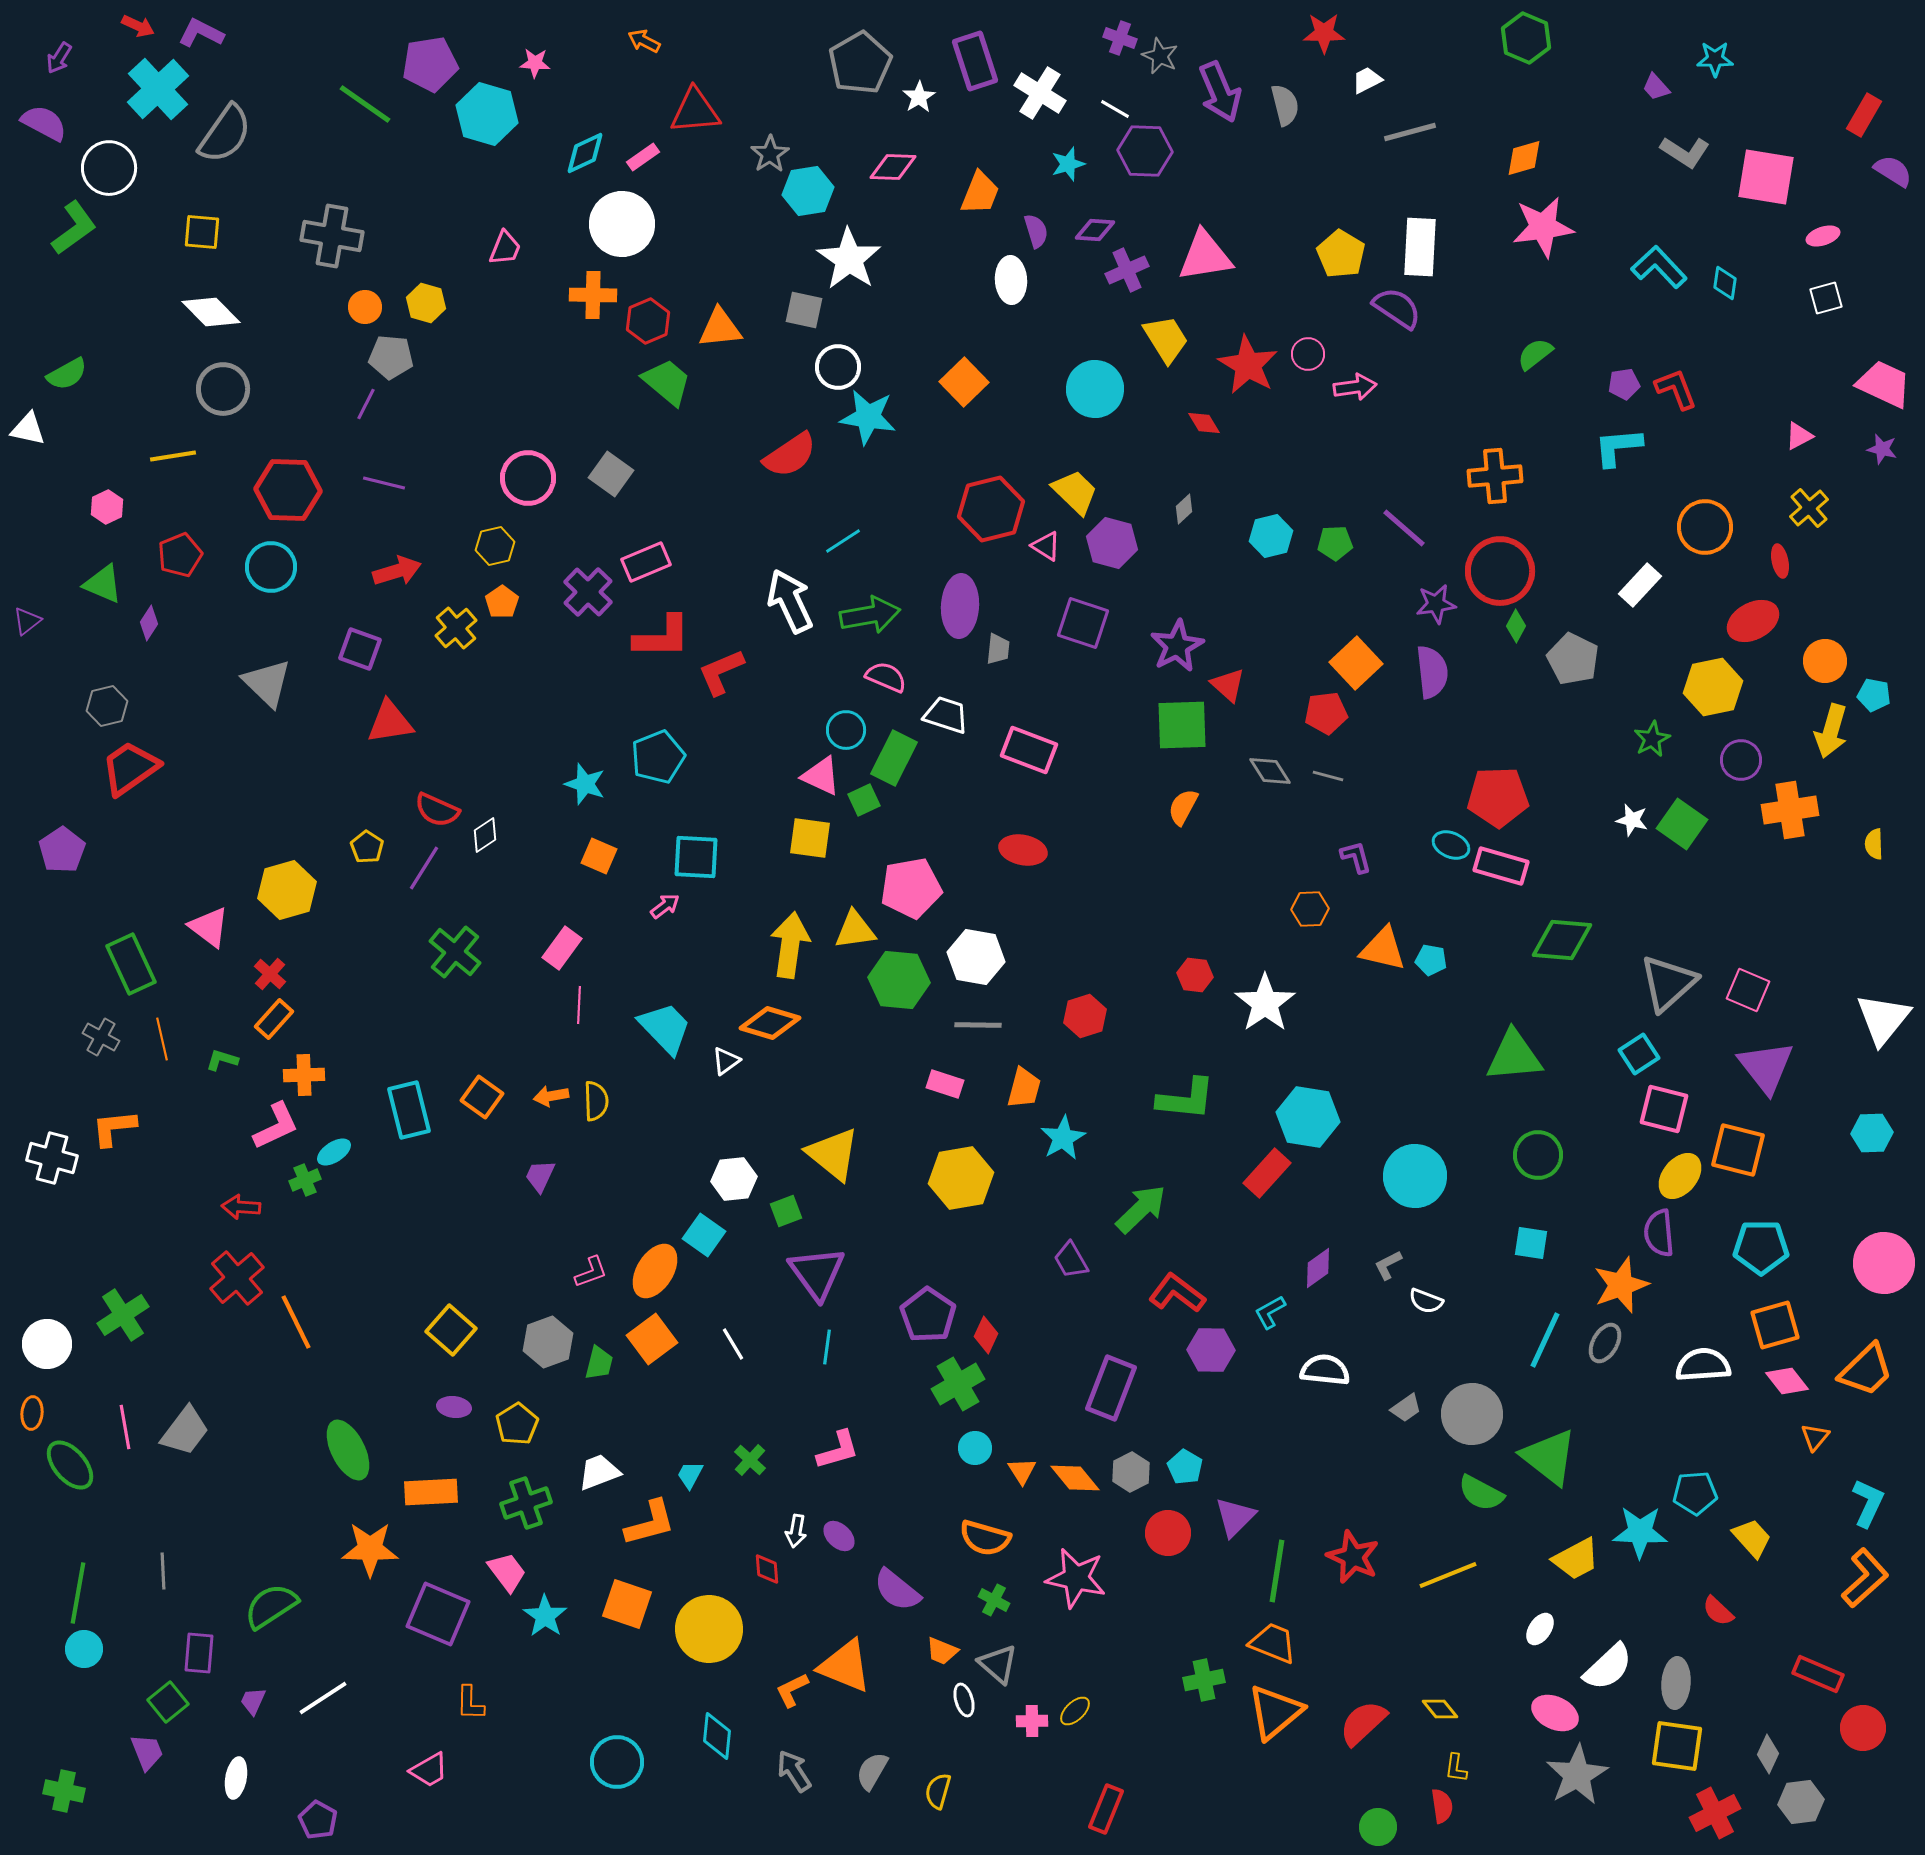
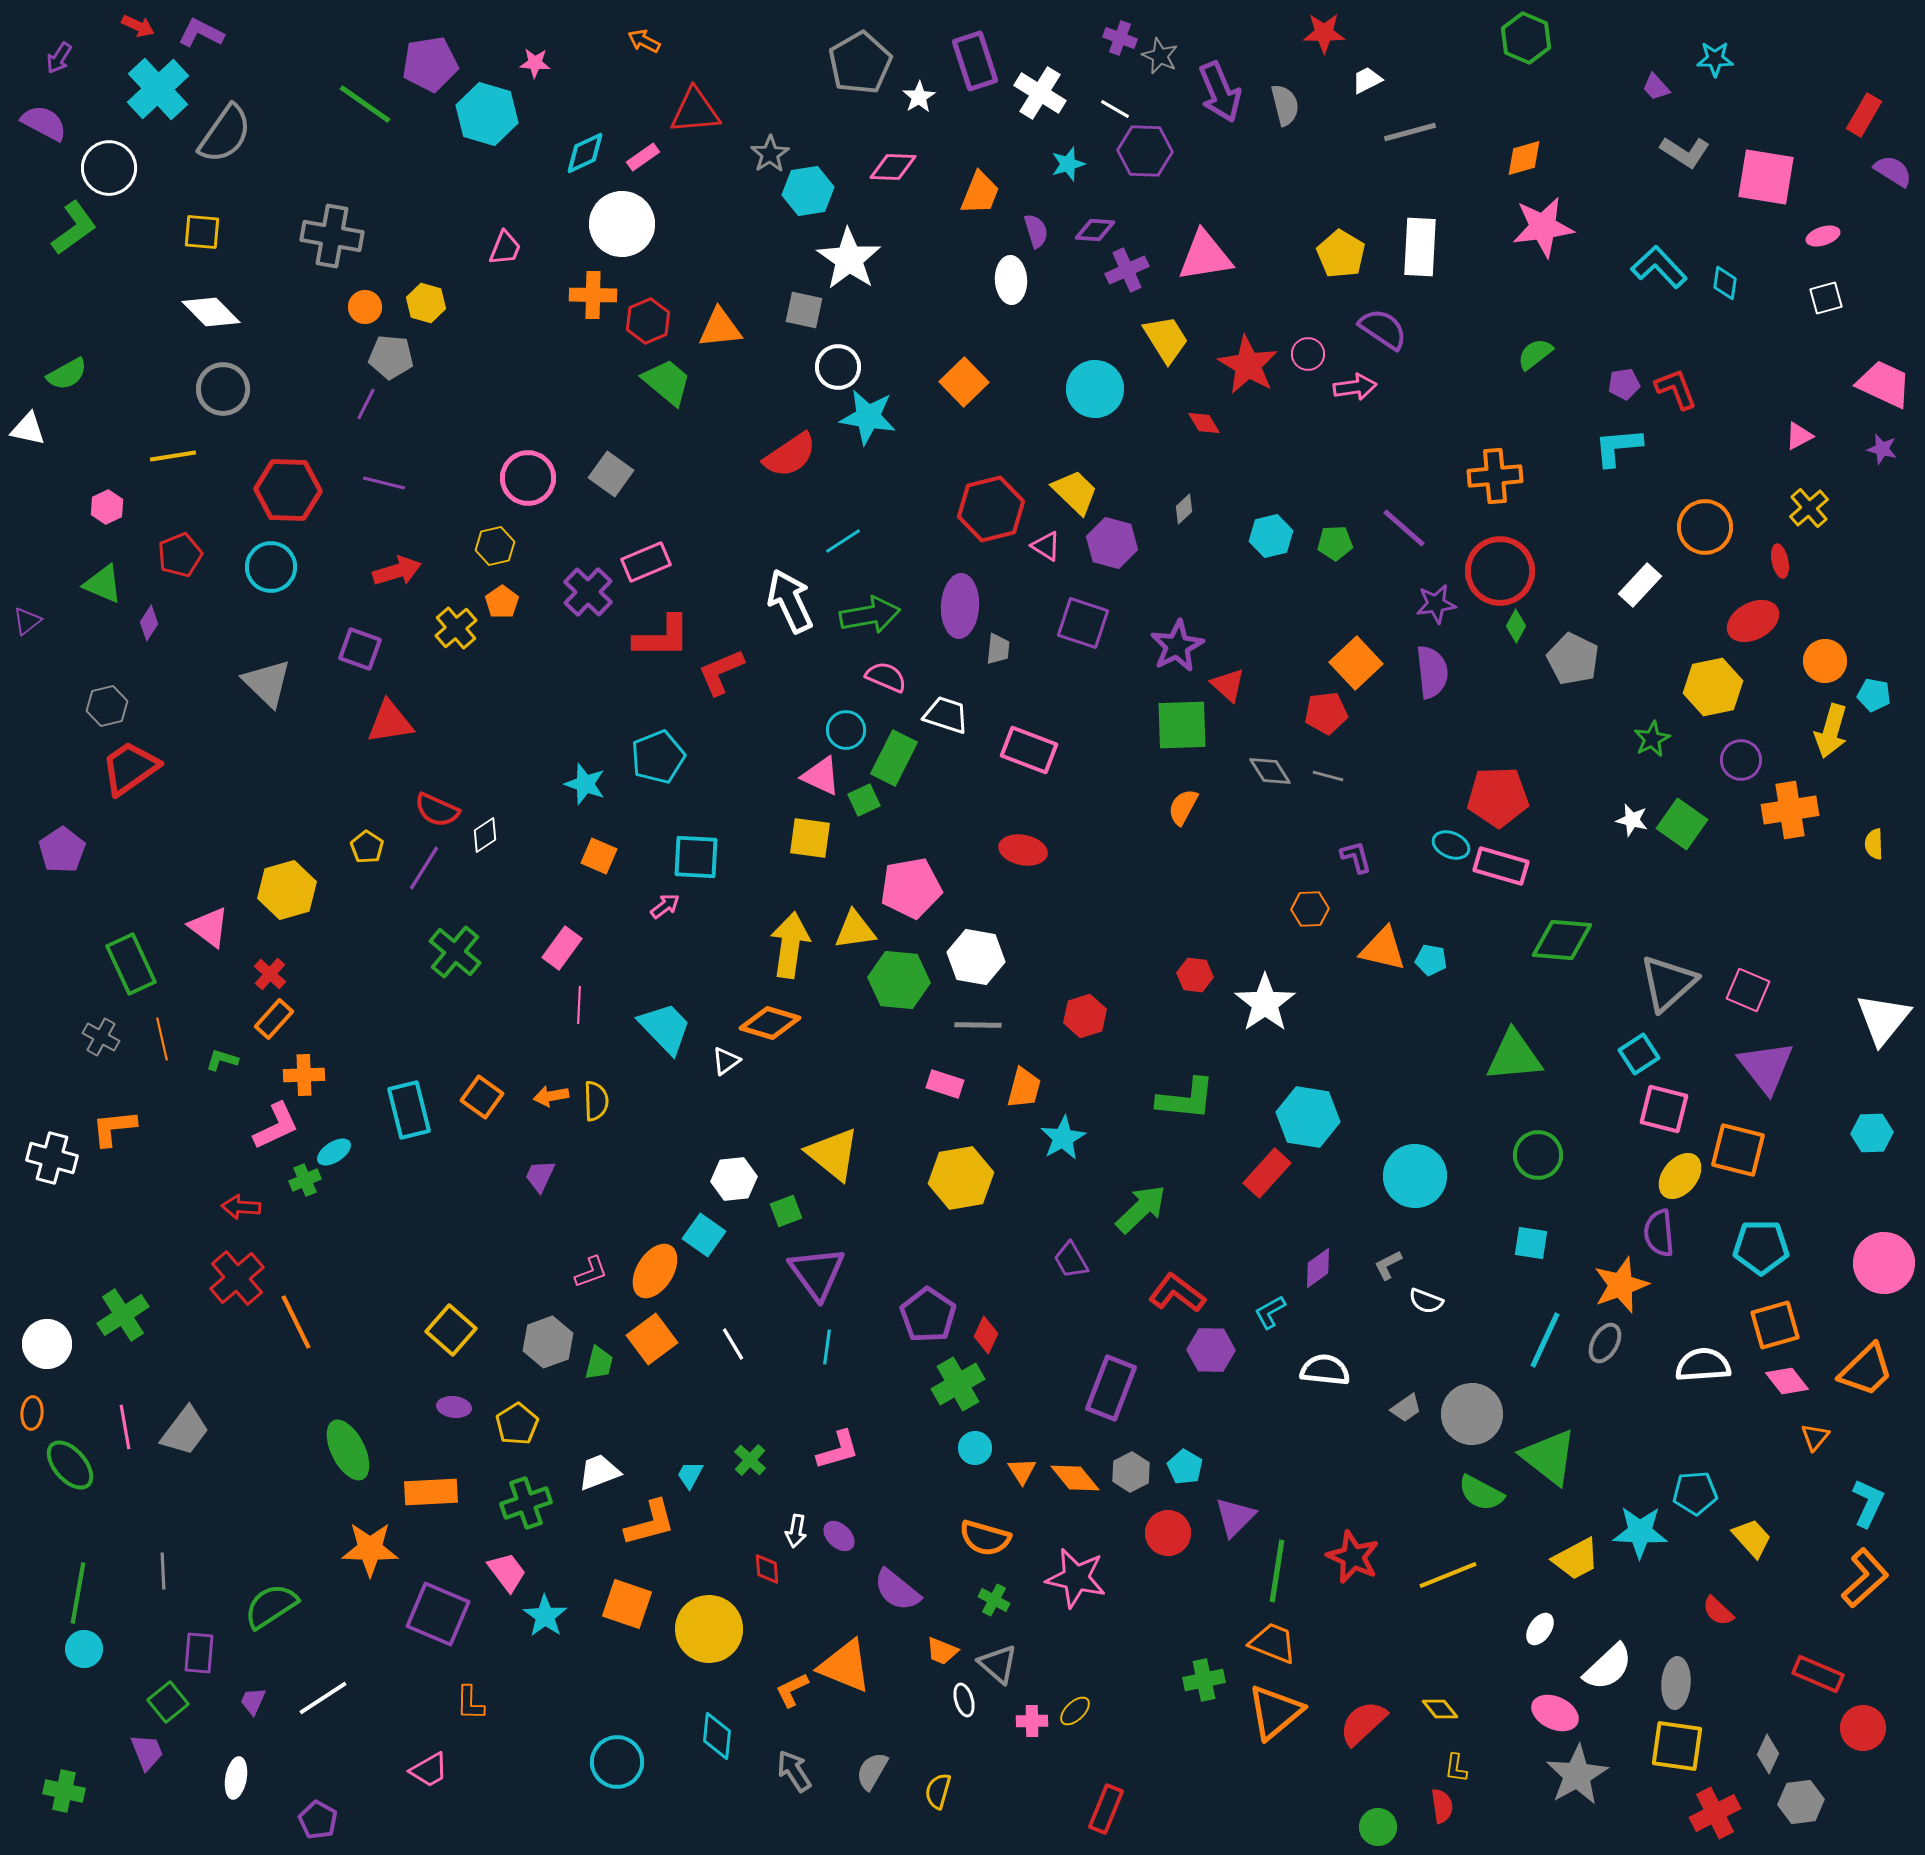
purple semicircle at (1397, 308): moved 14 px left, 21 px down
